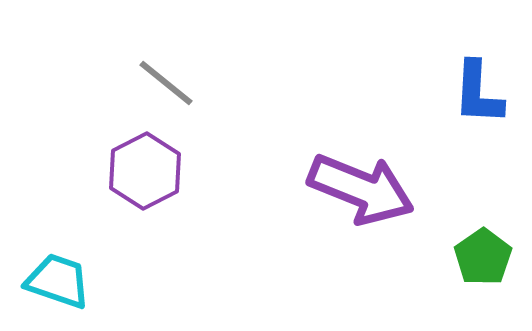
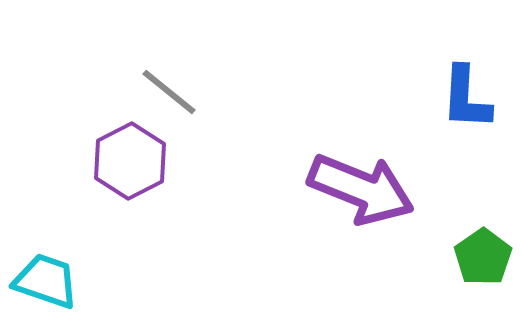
gray line: moved 3 px right, 9 px down
blue L-shape: moved 12 px left, 5 px down
purple hexagon: moved 15 px left, 10 px up
cyan trapezoid: moved 12 px left
